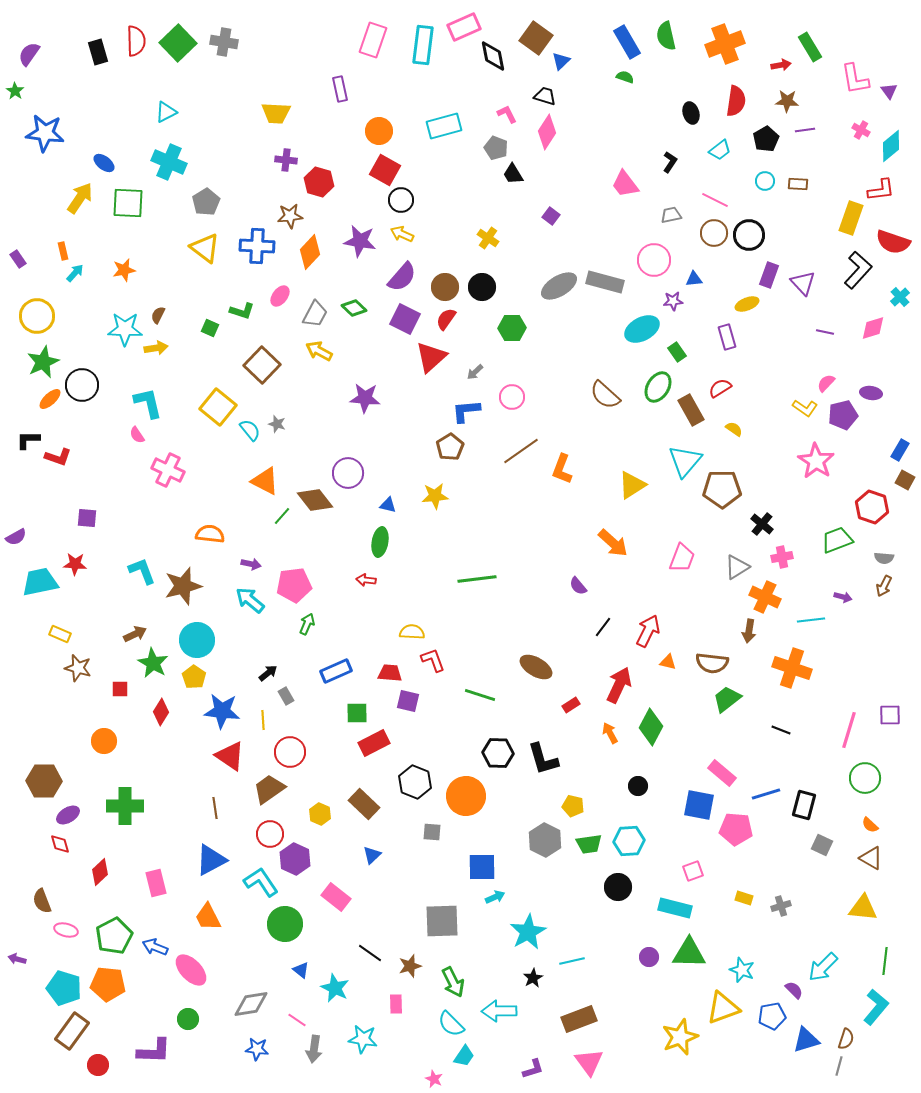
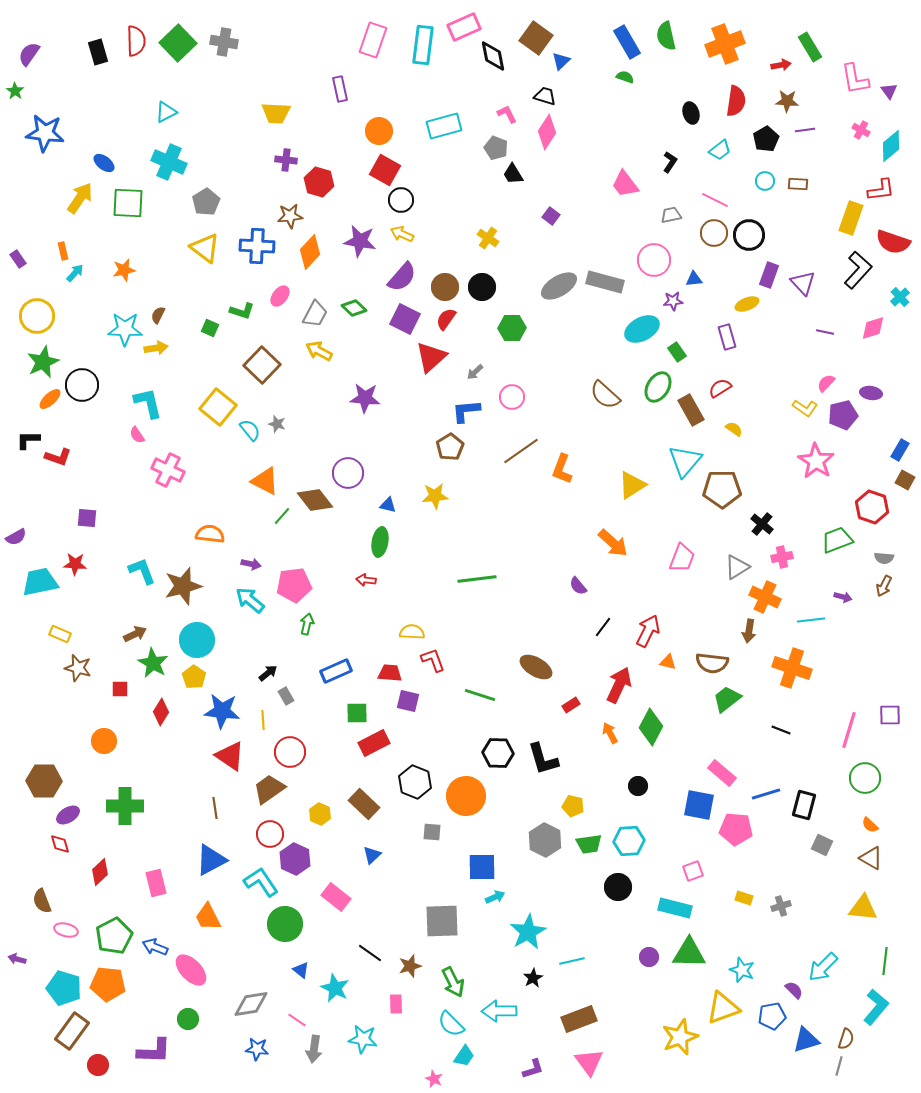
green arrow at (307, 624): rotated 10 degrees counterclockwise
